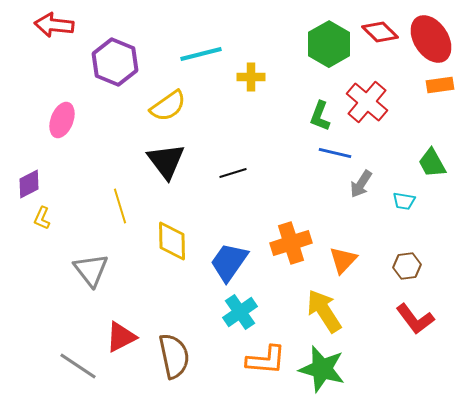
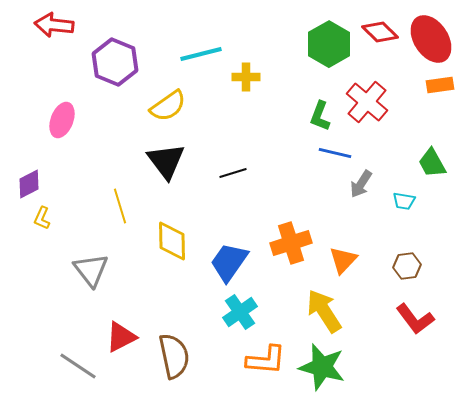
yellow cross: moved 5 px left
green star: moved 2 px up
